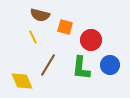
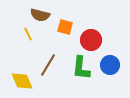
yellow line: moved 5 px left, 3 px up
